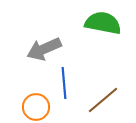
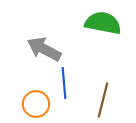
gray arrow: rotated 52 degrees clockwise
brown line: rotated 36 degrees counterclockwise
orange circle: moved 3 px up
